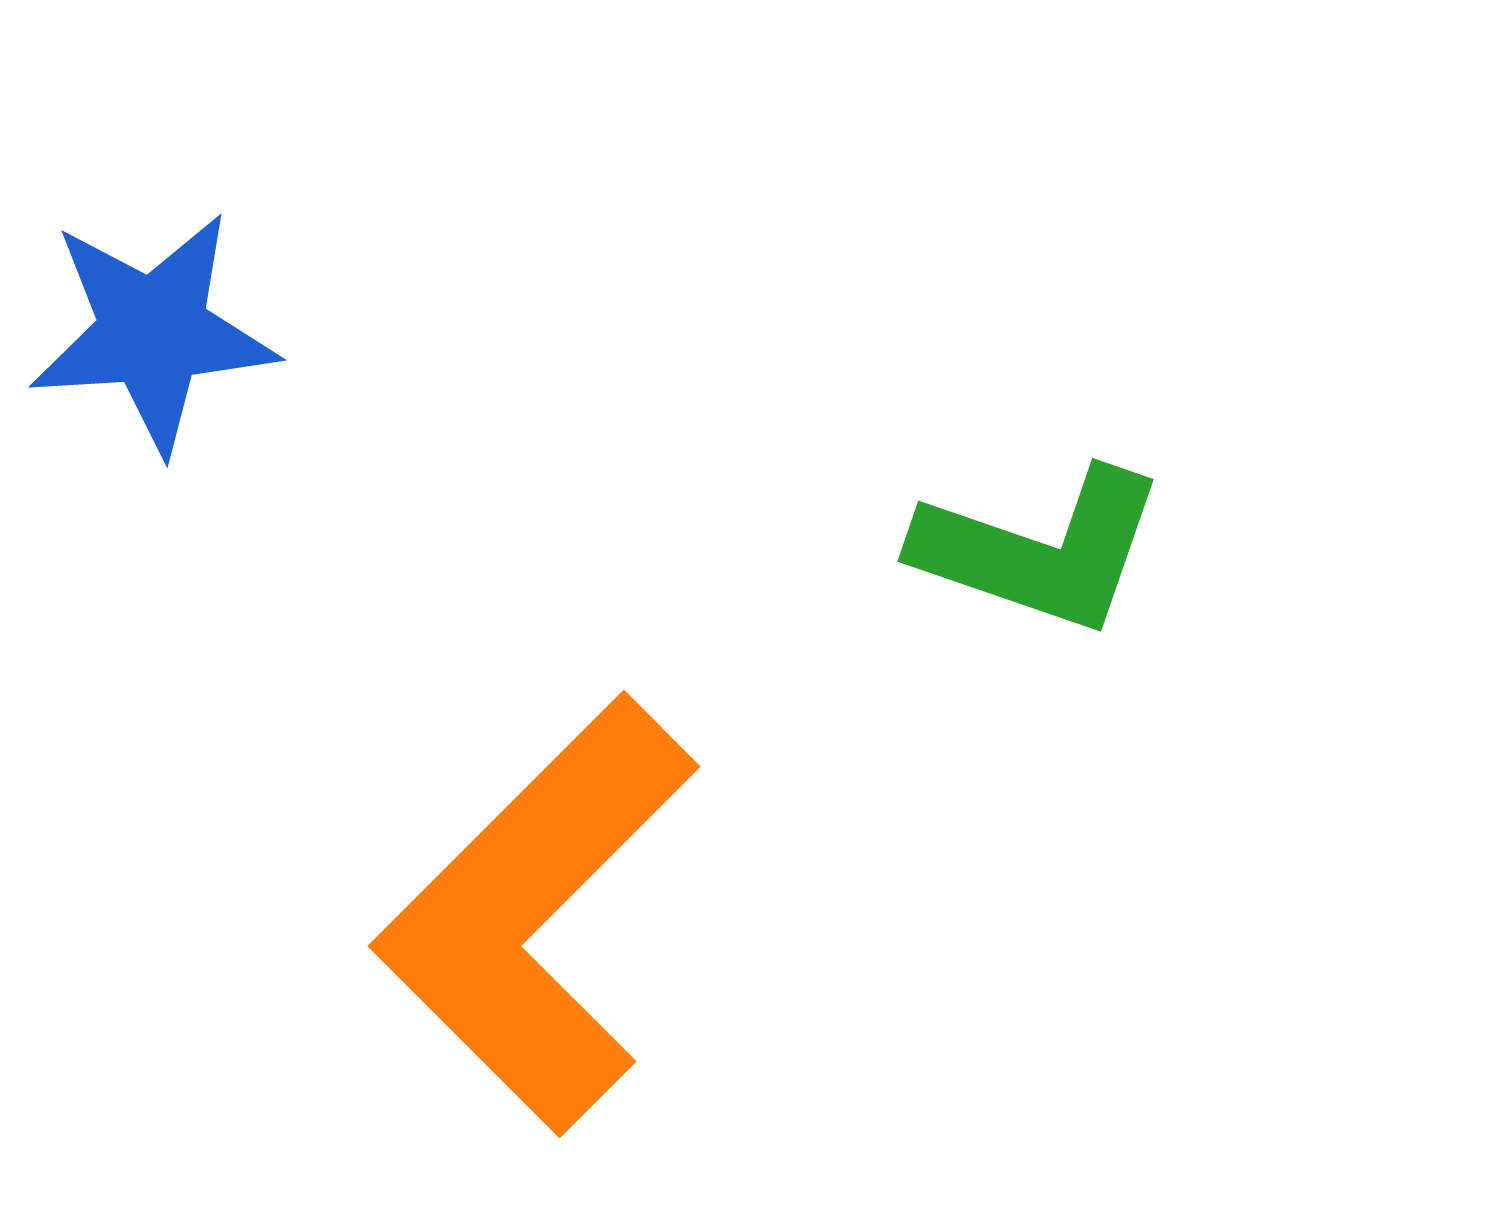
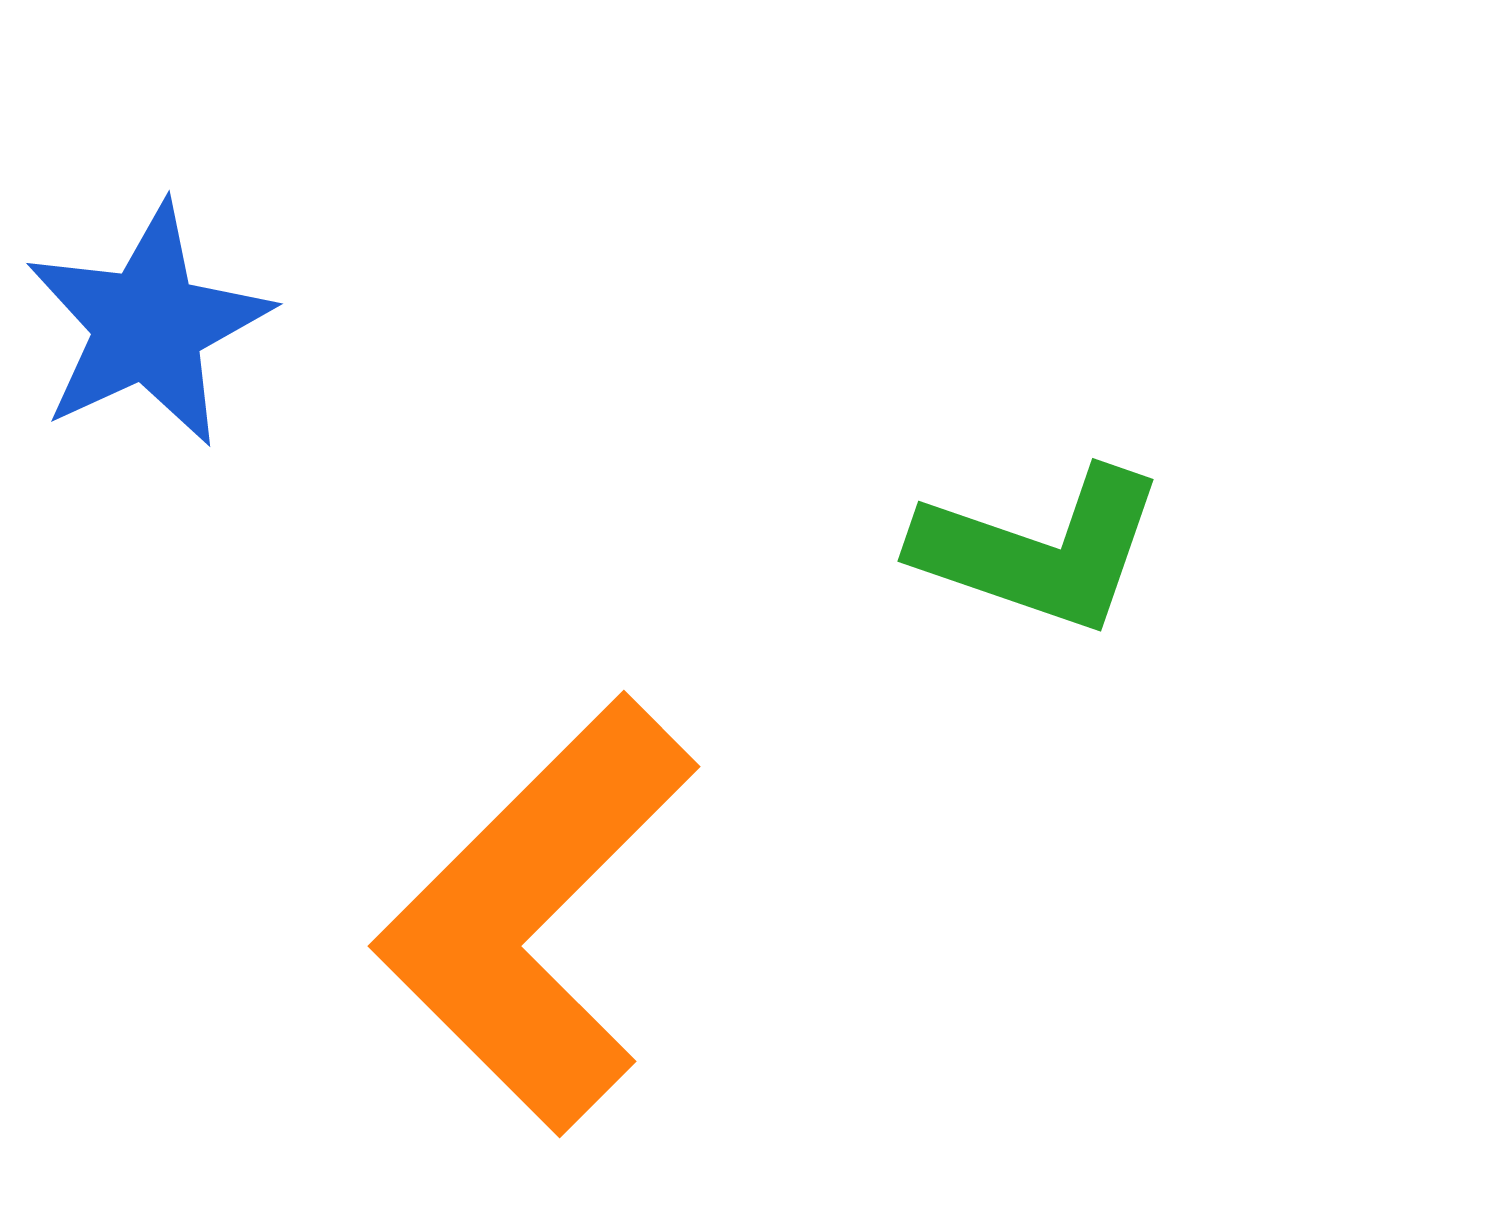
blue star: moved 5 px left, 7 px up; rotated 21 degrees counterclockwise
